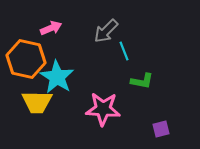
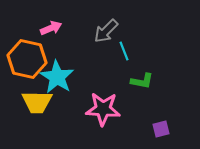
orange hexagon: moved 1 px right
